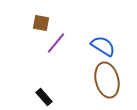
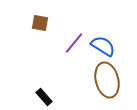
brown square: moved 1 px left
purple line: moved 18 px right
